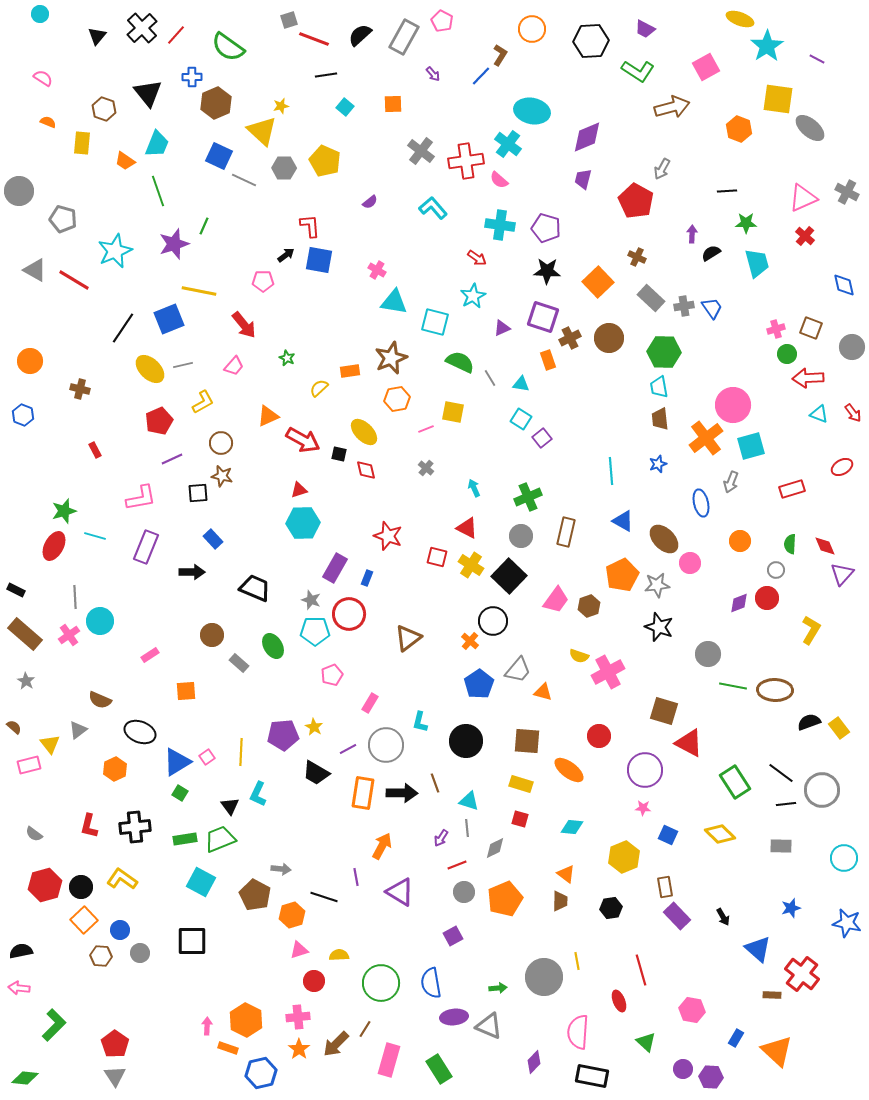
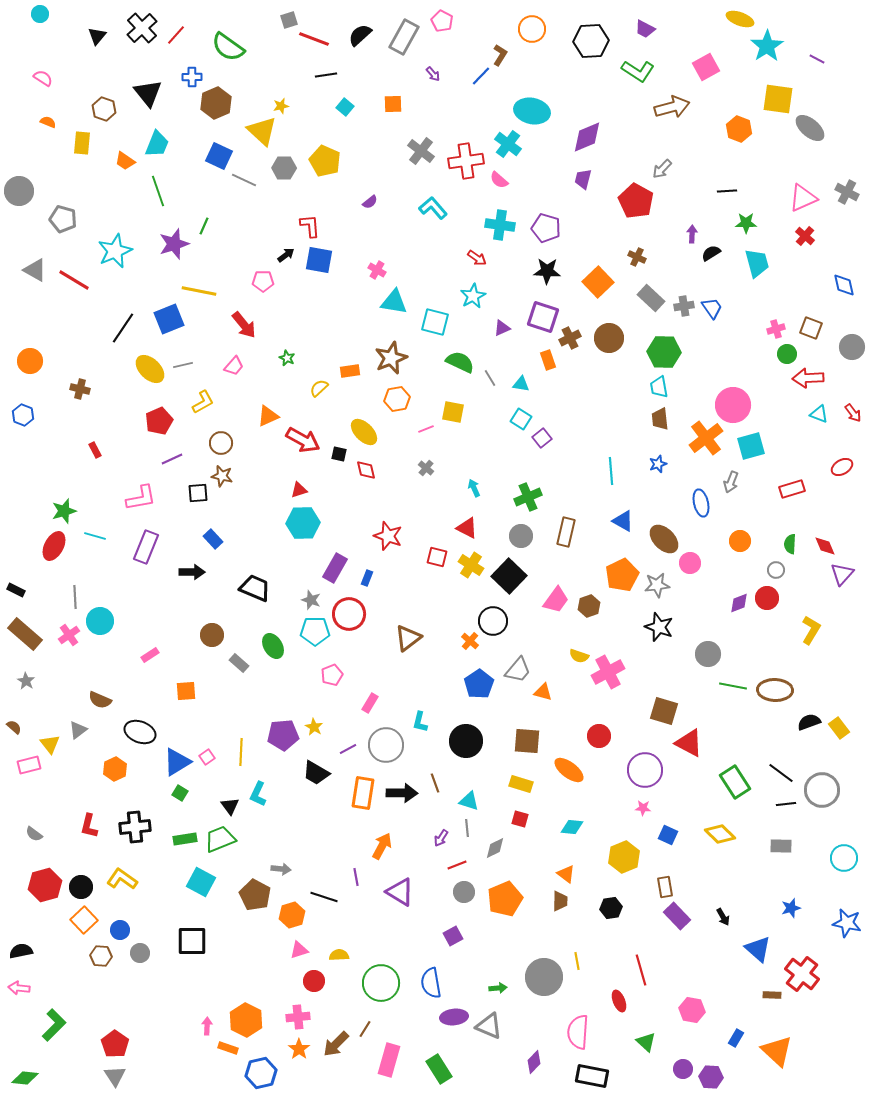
gray arrow at (662, 169): rotated 15 degrees clockwise
